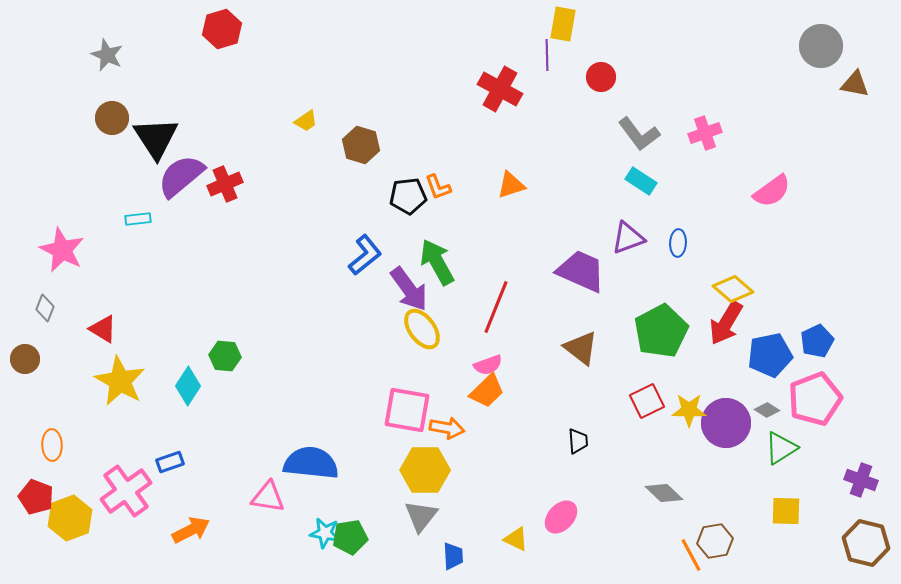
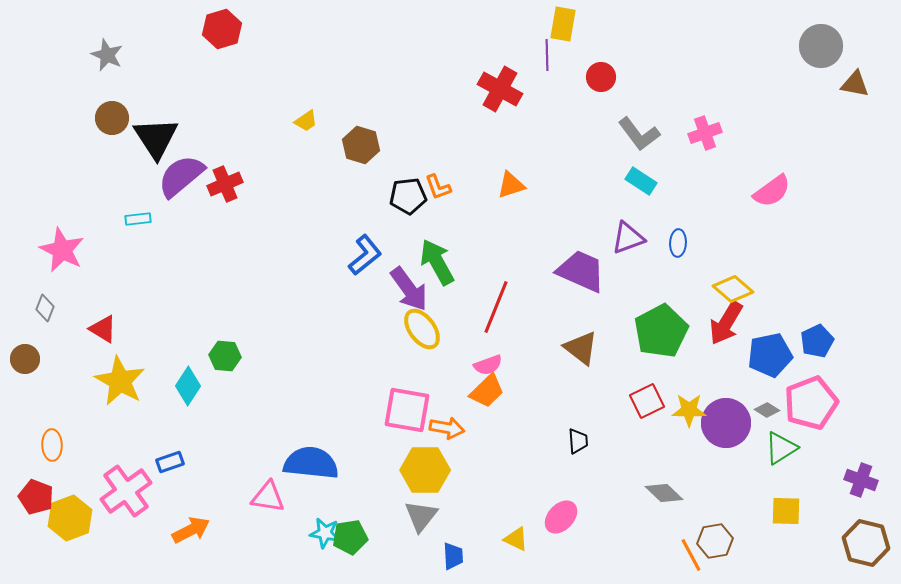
pink pentagon at (815, 399): moved 4 px left, 4 px down
